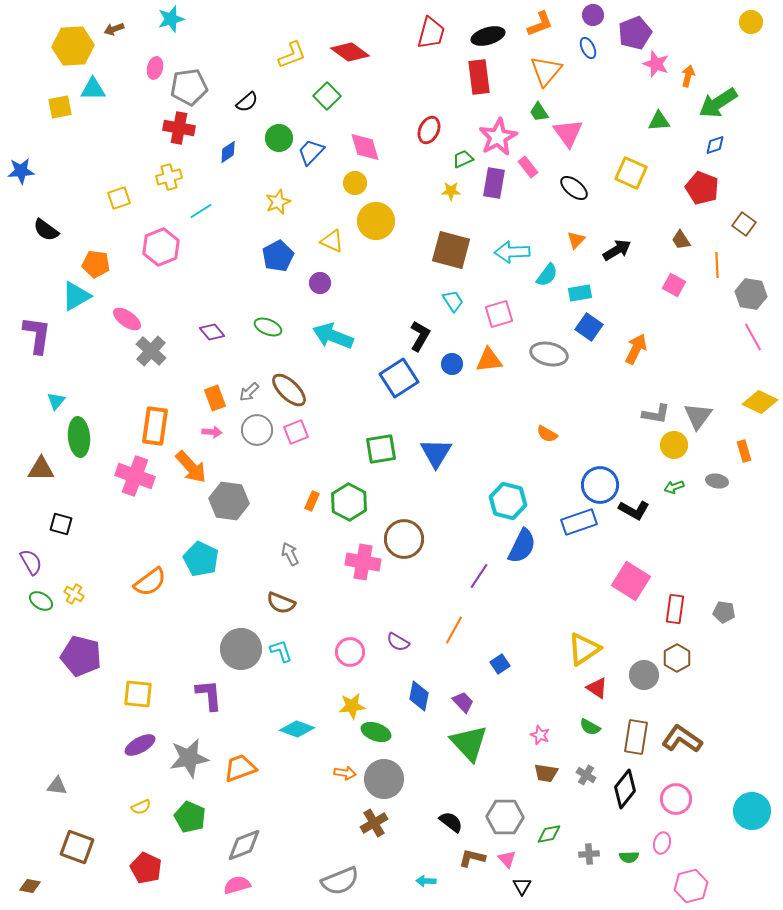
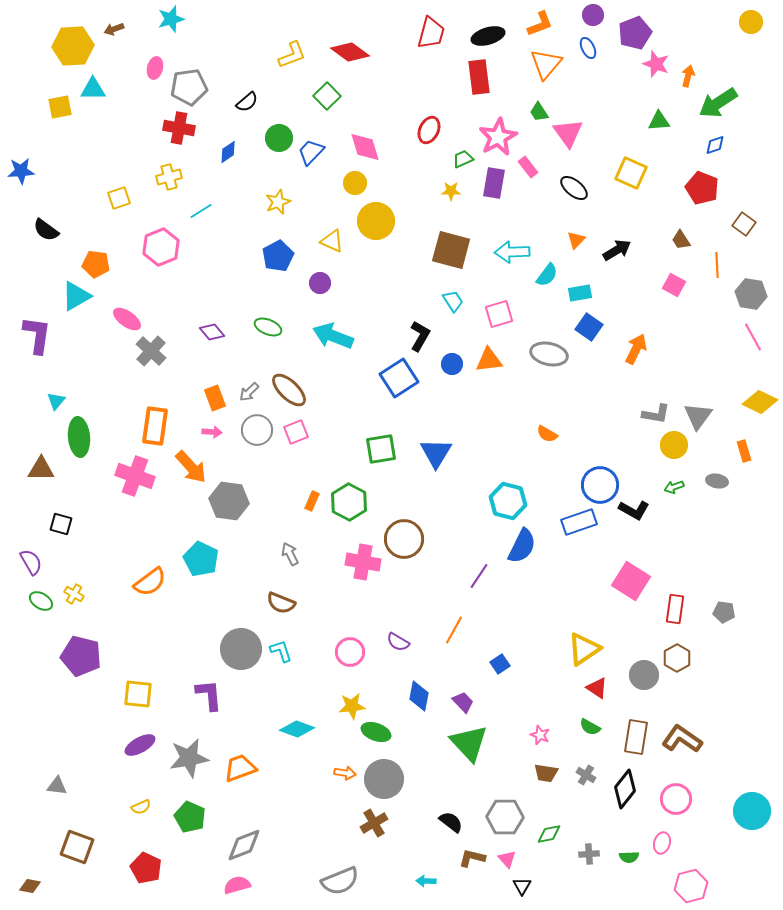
orange triangle at (546, 71): moved 7 px up
